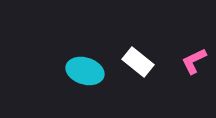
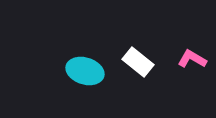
pink L-shape: moved 2 px left, 2 px up; rotated 56 degrees clockwise
